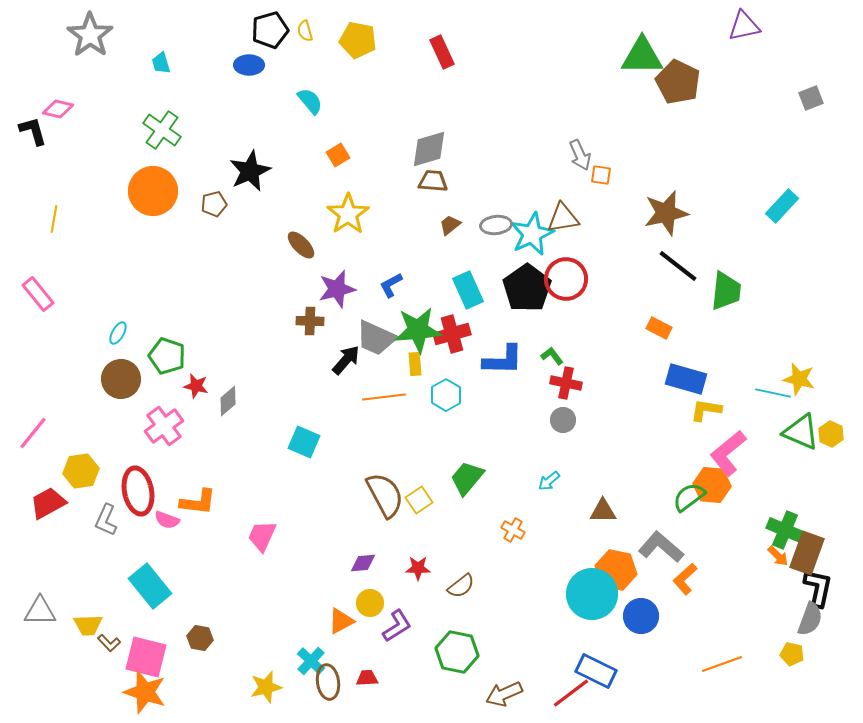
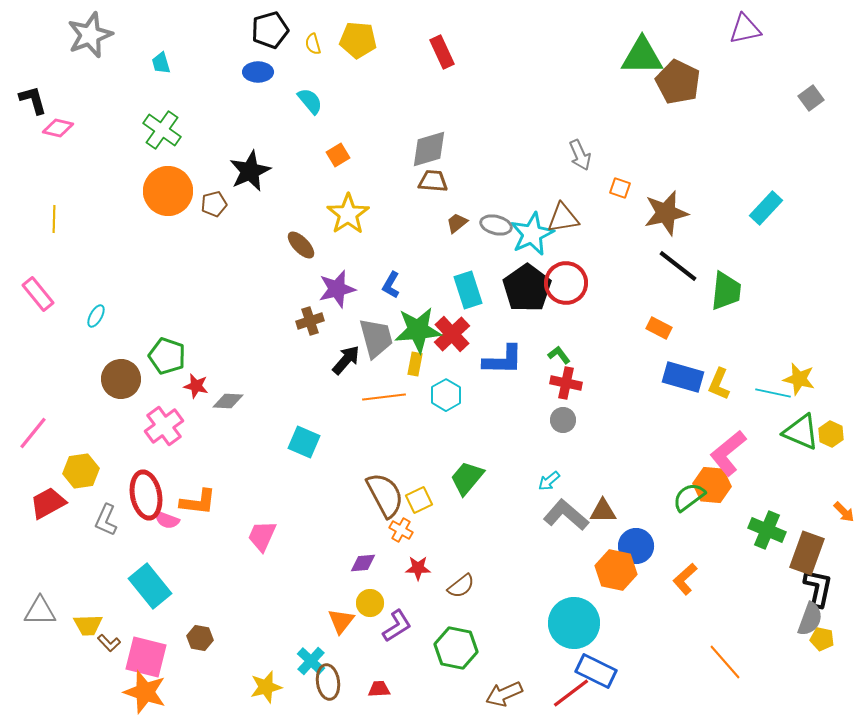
purple triangle at (744, 26): moved 1 px right, 3 px down
yellow semicircle at (305, 31): moved 8 px right, 13 px down
gray star at (90, 35): rotated 15 degrees clockwise
yellow pentagon at (358, 40): rotated 6 degrees counterclockwise
blue ellipse at (249, 65): moved 9 px right, 7 px down
gray square at (811, 98): rotated 15 degrees counterclockwise
pink diamond at (58, 109): moved 19 px down
black L-shape at (33, 131): moved 31 px up
orange square at (601, 175): moved 19 px right, 13 px down; rotated 10 degrees clockwise
orange circle at (153, 191): moved 15 px right
cyan rectangle at (782, 206): moved 16 px left, 2 px down
yellow line at (54, 219): rotated 8 degrees counterclockwise
brown trapezoid at (450, 225): moved 7 px right, 2 px up
gray ellipse at (496, 225): rotated 20 degrees clockwise
red circle at (566, 279): moved 4 px down
blue L-shape at (391, 285): rotated 32 degrees counterclockwise
cyan rectangle at (468, 290): rotated 6 degrees clockwise
brown cross at (310, 321): rotated 20 degrees counterclockwise
cyan ellipse at (118, 333): moved 22 px left, 17 px up
red cross at (452, 334): rotated 27 degrees counterclockwise
gray trapezoid at (376, 338): rotated 129 degrees counterclockwise
green L-shape at (552, 356): moved 7 px right, 1 px up
yellow rectangle at (415, 364): rotated 15 degrees clockwise
blue rectangle at (686, 379): moved 3 px left, 2 px up
gray diamond at (228, 401): rotated 44 degrees clockwise
yellow L-shape at (706, 410): moved 13 px right, 26 px up; rotated 76 degrees counterclockwise
red ellipse at (138, 491): moved 8 px right, 4 px down
yellow square at (419, 500): rotated 8 degrees clockwise
orange cross at (513, 530): moved 112 px left
green cross at (785, 530): moved 18 px left
gray L-shape at (661, 547): moved 95 px left, 32 px up
orange arrow at (778, 556): moved 66 px right, 44 px up
cyan circle at (592, 594): moved 18 px left, 29 px down
blue circle at (641, 616): moved 5 px left, 70 px up
orange triangle at (341, 621): rotated 24 degrees counterclockwise
green hexagon at (457, 652): moved 1 px left, 4 px up
yellow pentagon at (792, 654): moved 30 px right, 15 px up
orange line at (722, 664): moved 3 px right, 2 px up; rotated 69 degrees clockwise
red trapezoid at (367, 678): moved 12 px right, 11 px down
